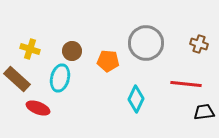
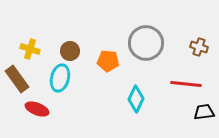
brown cross: moved 3 px down
brown circle: moved 2 px left
brown rectangle: rotated 12 degrees clockwise
red ellipse: moved 1 px left, 1 px down
